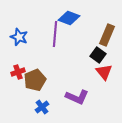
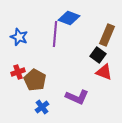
red triangle: rotated 30 degrees counterclockwise
brown pentagon: rotated 20 degrees counterclockwise
